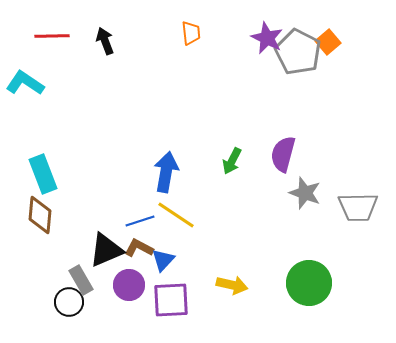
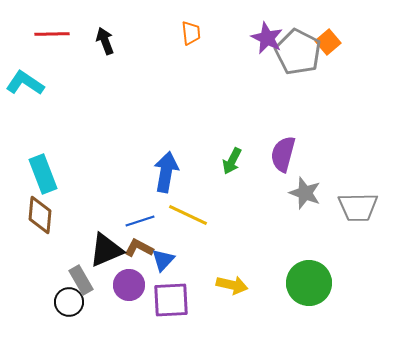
red line: moved 2 px up
yellow line: moved 12 px right; rotated 9 degrees counterclockwise
